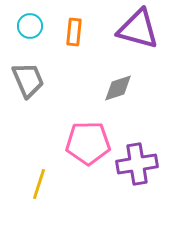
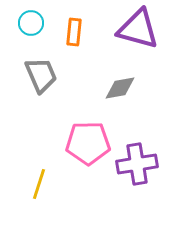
cyan circle: moved 1 px right, 3 px up
gray trapezoid: moved 13 px right, 5 px up
gray diamond: moved 2 px right; rotated 8 degrees clockwise
